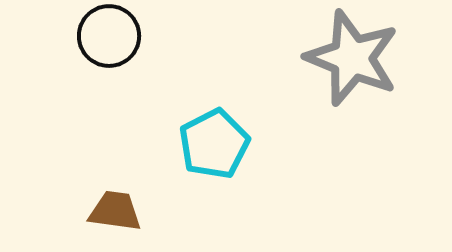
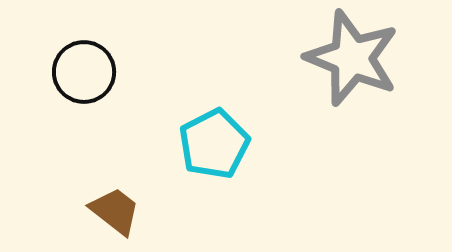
black circle: moved 25 px left, 36 px down
brown trapezoid: rotated 30 degrees clockwise
